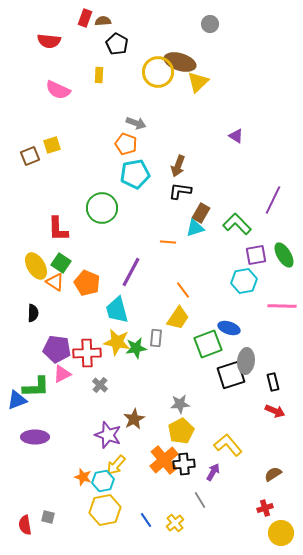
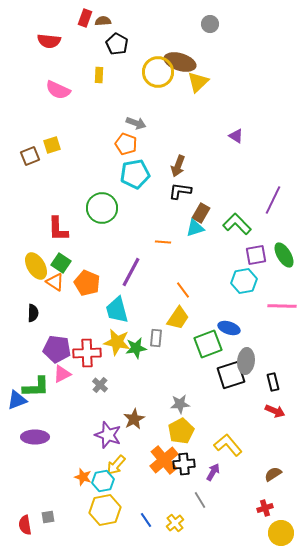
orange line at (168, 242): moved 5 px left
gray square at (48, 517): rotated 24 degrees counterclockwise
